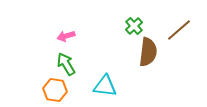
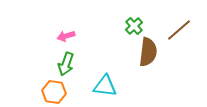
green arrow: rotated 130 degrees counterclockwise
orange hexagon: moved 1 px left, 2 px down
